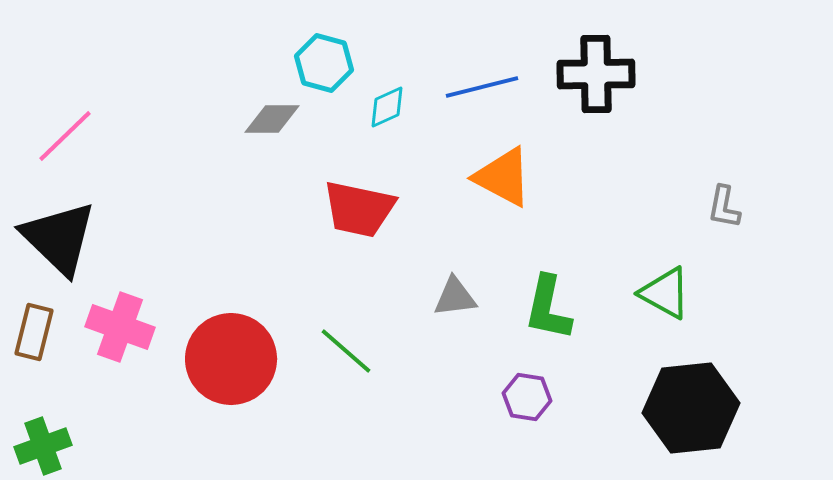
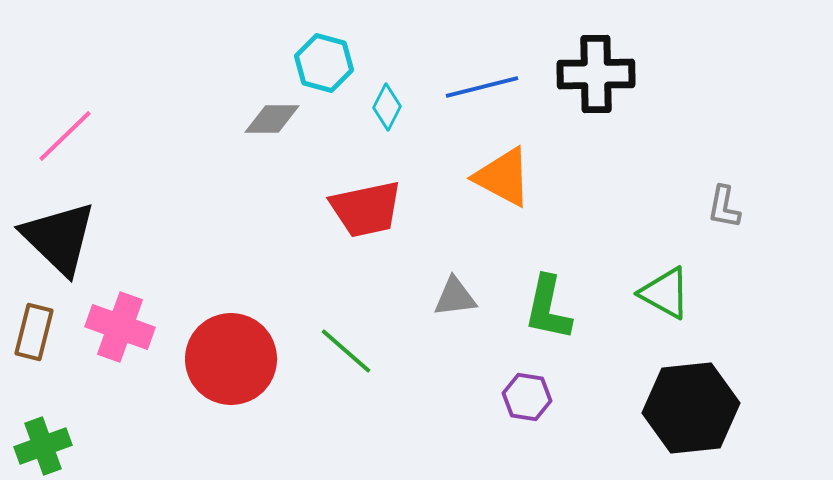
cyan diamond: rotated 39 degrees counterclockwise
red trapezoid: moved 7 px right; rotated 24 degrees counterclockwise
